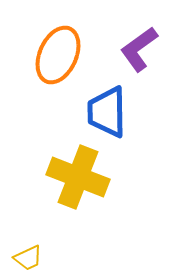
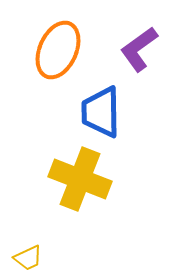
orange ellipse: moved 5 px up
blue trapezoid: moved 6 px left
yellow cross: moved 2 px right, 2 px down
